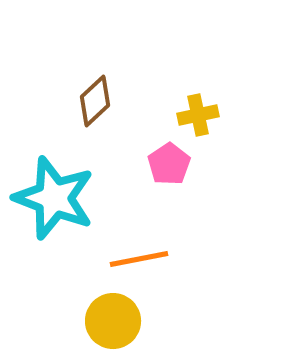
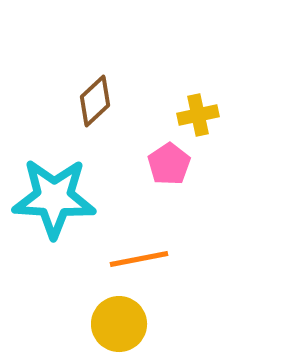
cyan star: rotated 18 degrees counterclockwise
yellow circle: moved 6 px right, 3 px down
